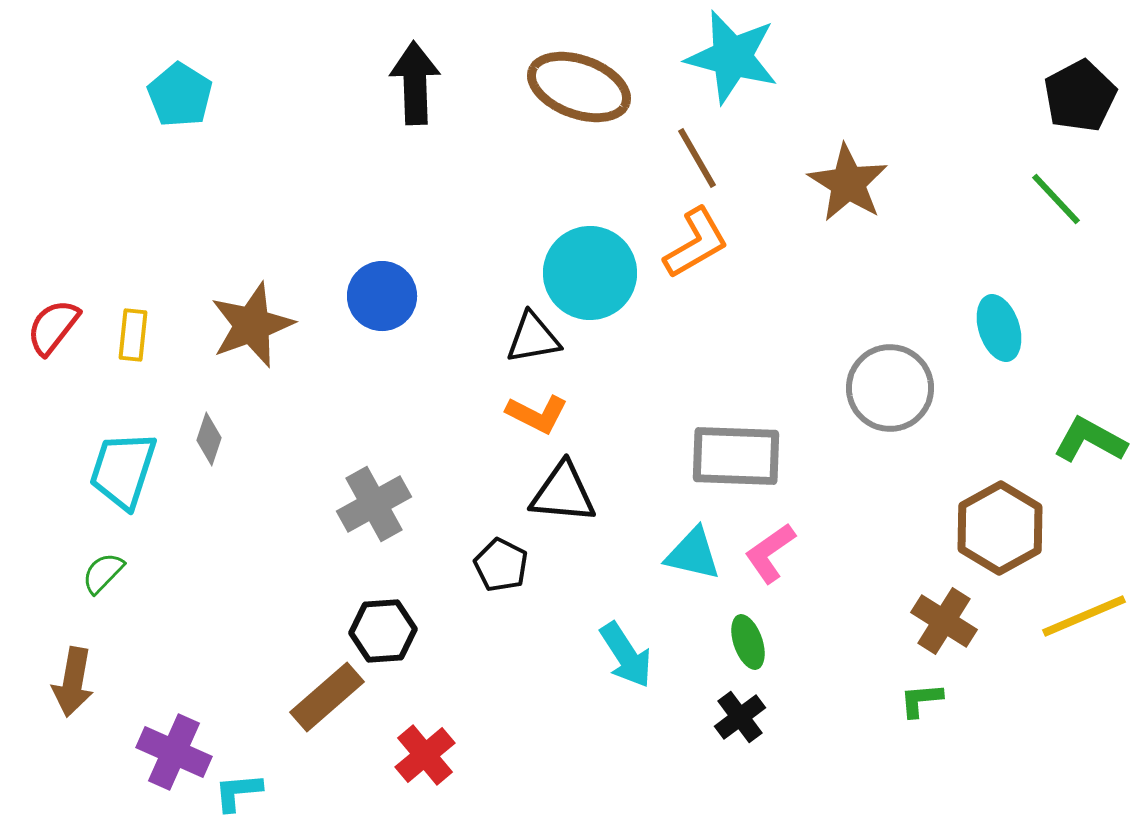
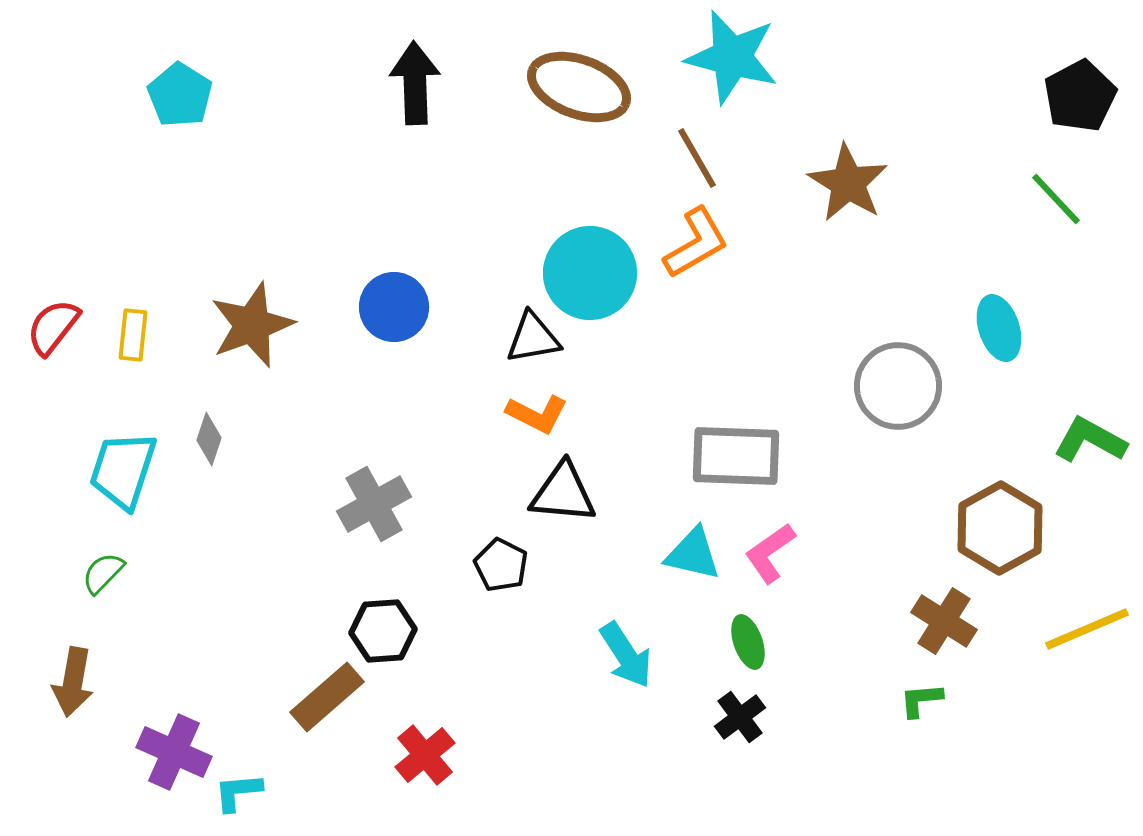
blue circle at (382, 296): moved 12 px right, 11 px down
gray circle at (890, 388): moved 8 px right, 2 px up
yellow line at (1084, 616): moved 3 px right, 13 px down
